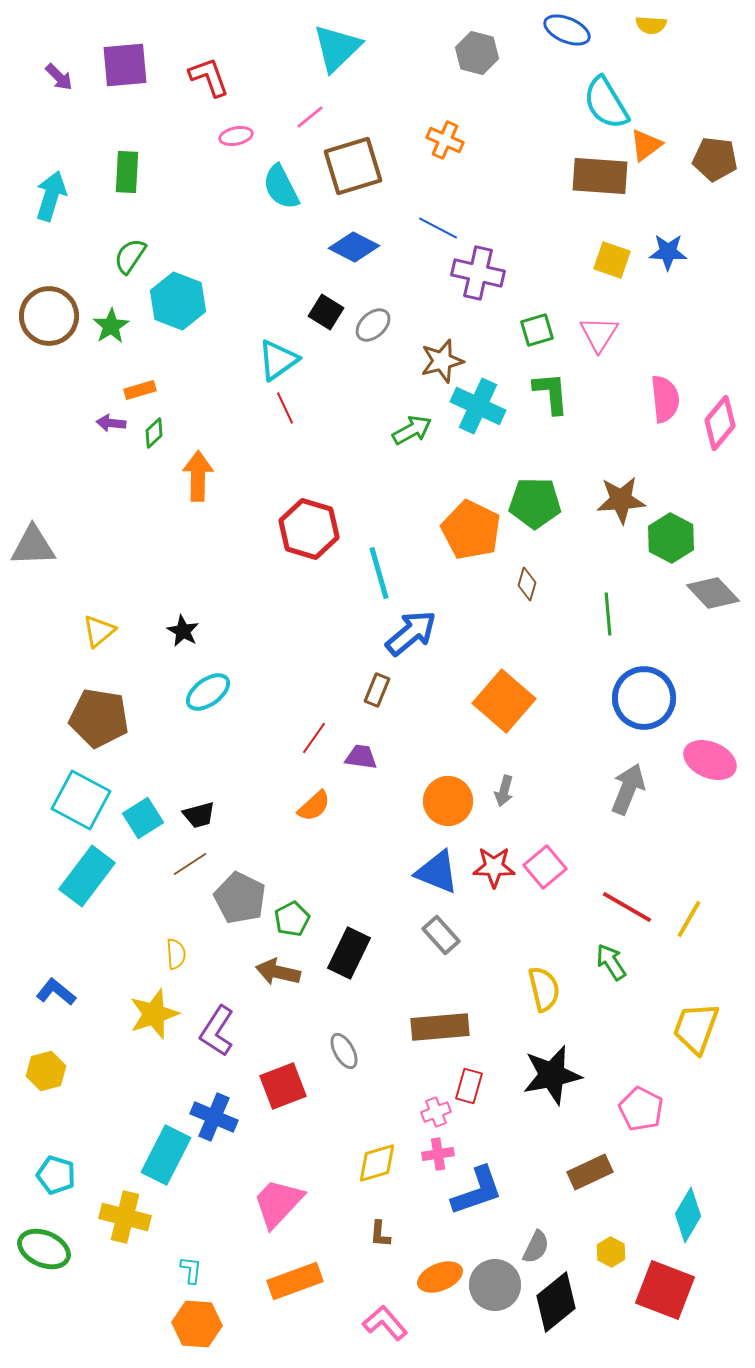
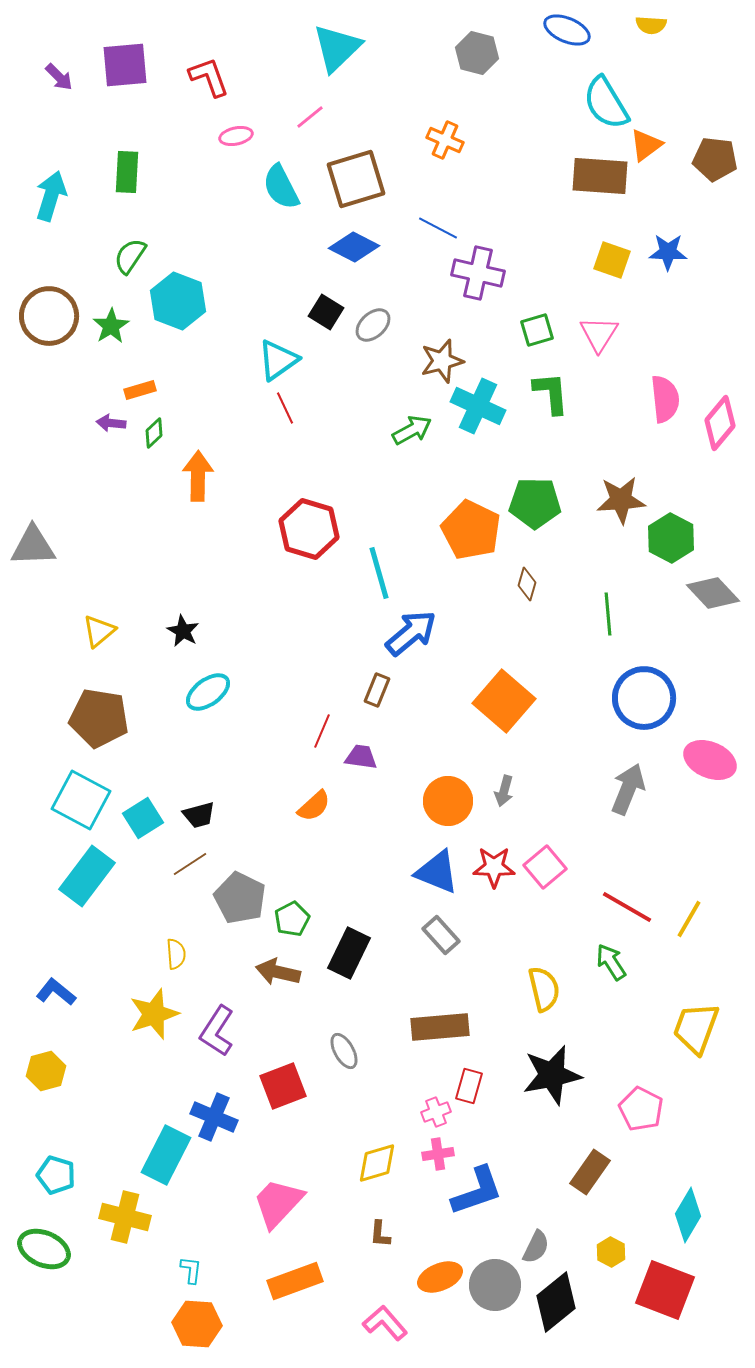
brown square at (353, 166): moved 3 px right, 13 px down
red line at (314, 738): moved 8 px right, 7 px up; rotated 12 degrees counterclockwise
brown rectangle at (590, 1172): rotated 30 degrees counterclockwise
